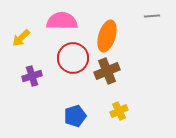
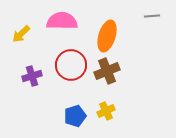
yellow arrow: moved 4 px up
red circle: moved 2 px left, 7 px down
yellow cross: moved 13 px left
